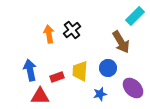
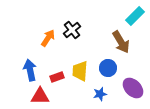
orange arrow: moved 1 px left, 4 px down; rotated 42 degrees clockwise
